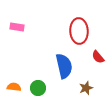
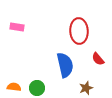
red semicircle: moved 2 px down
blue semicircle: moved 1 px right, 1 px up
green circle: moved 1 px left
